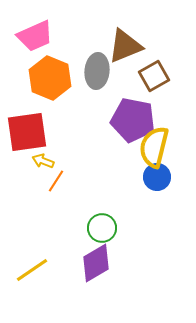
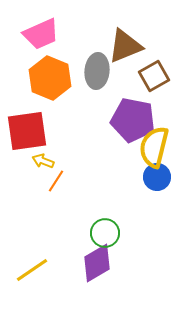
pink trapezoid: moved 6 px right, 2 px up
red square: moved 1 px up
green circle: moved 3 px right, 5 px down
purple diamond: moved 1 px right
